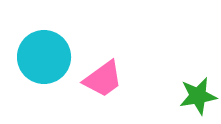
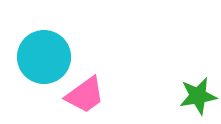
pink trapezoid: moved 18 px left, 16 px down
